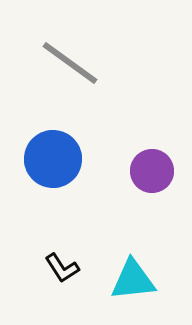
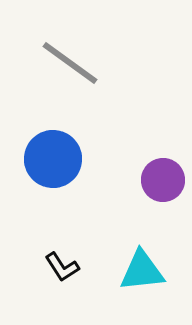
purple circle: moved 11 px right, 9 px down
black L-shape: moved 1 px up
cyan triangle: moved 9 px right, 9 px up
